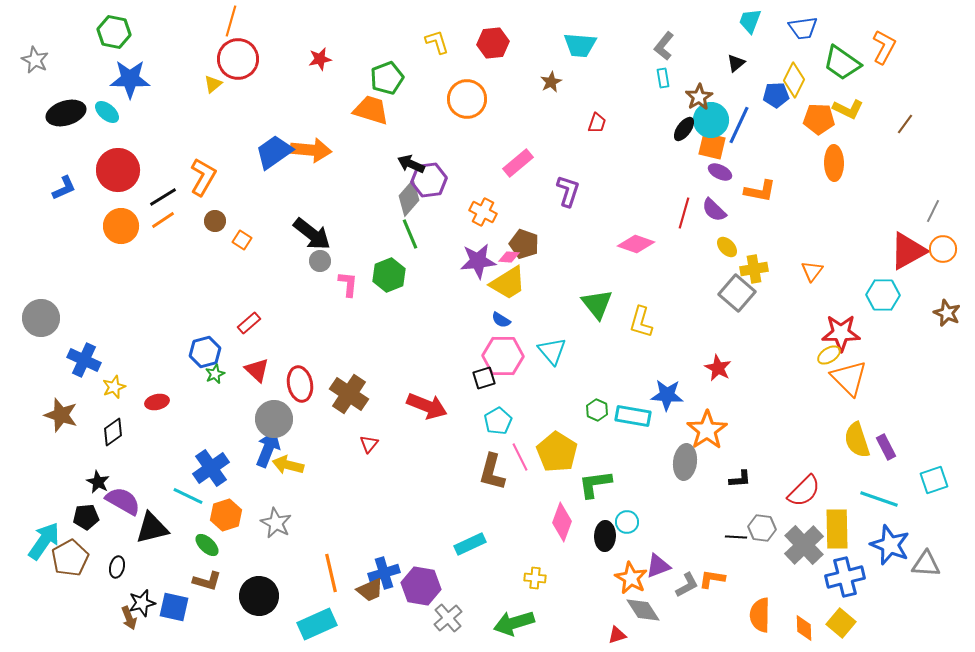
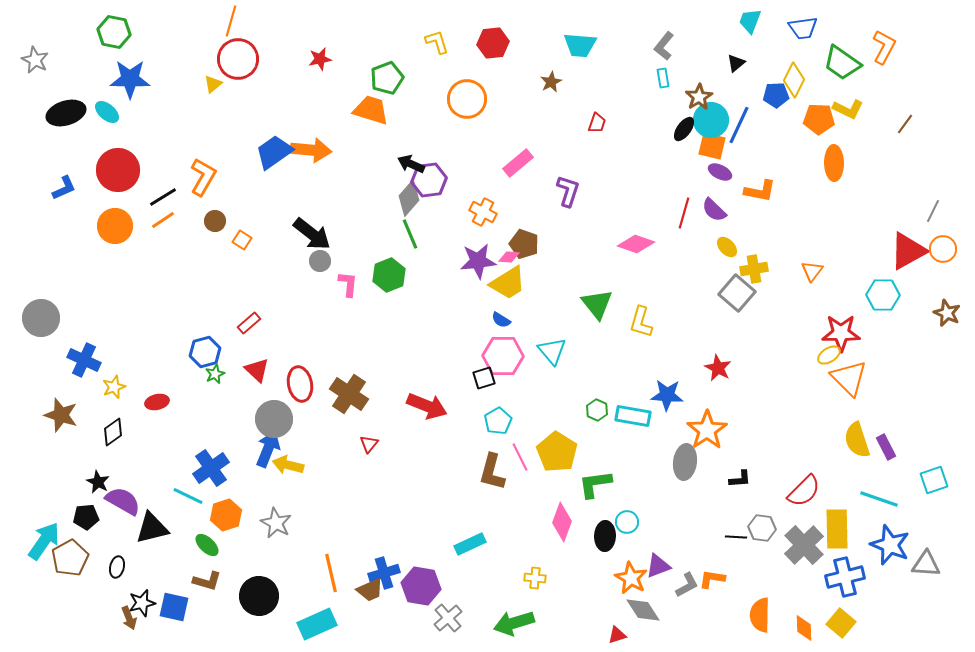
orange circle at (121, 226): moved 6 px left
